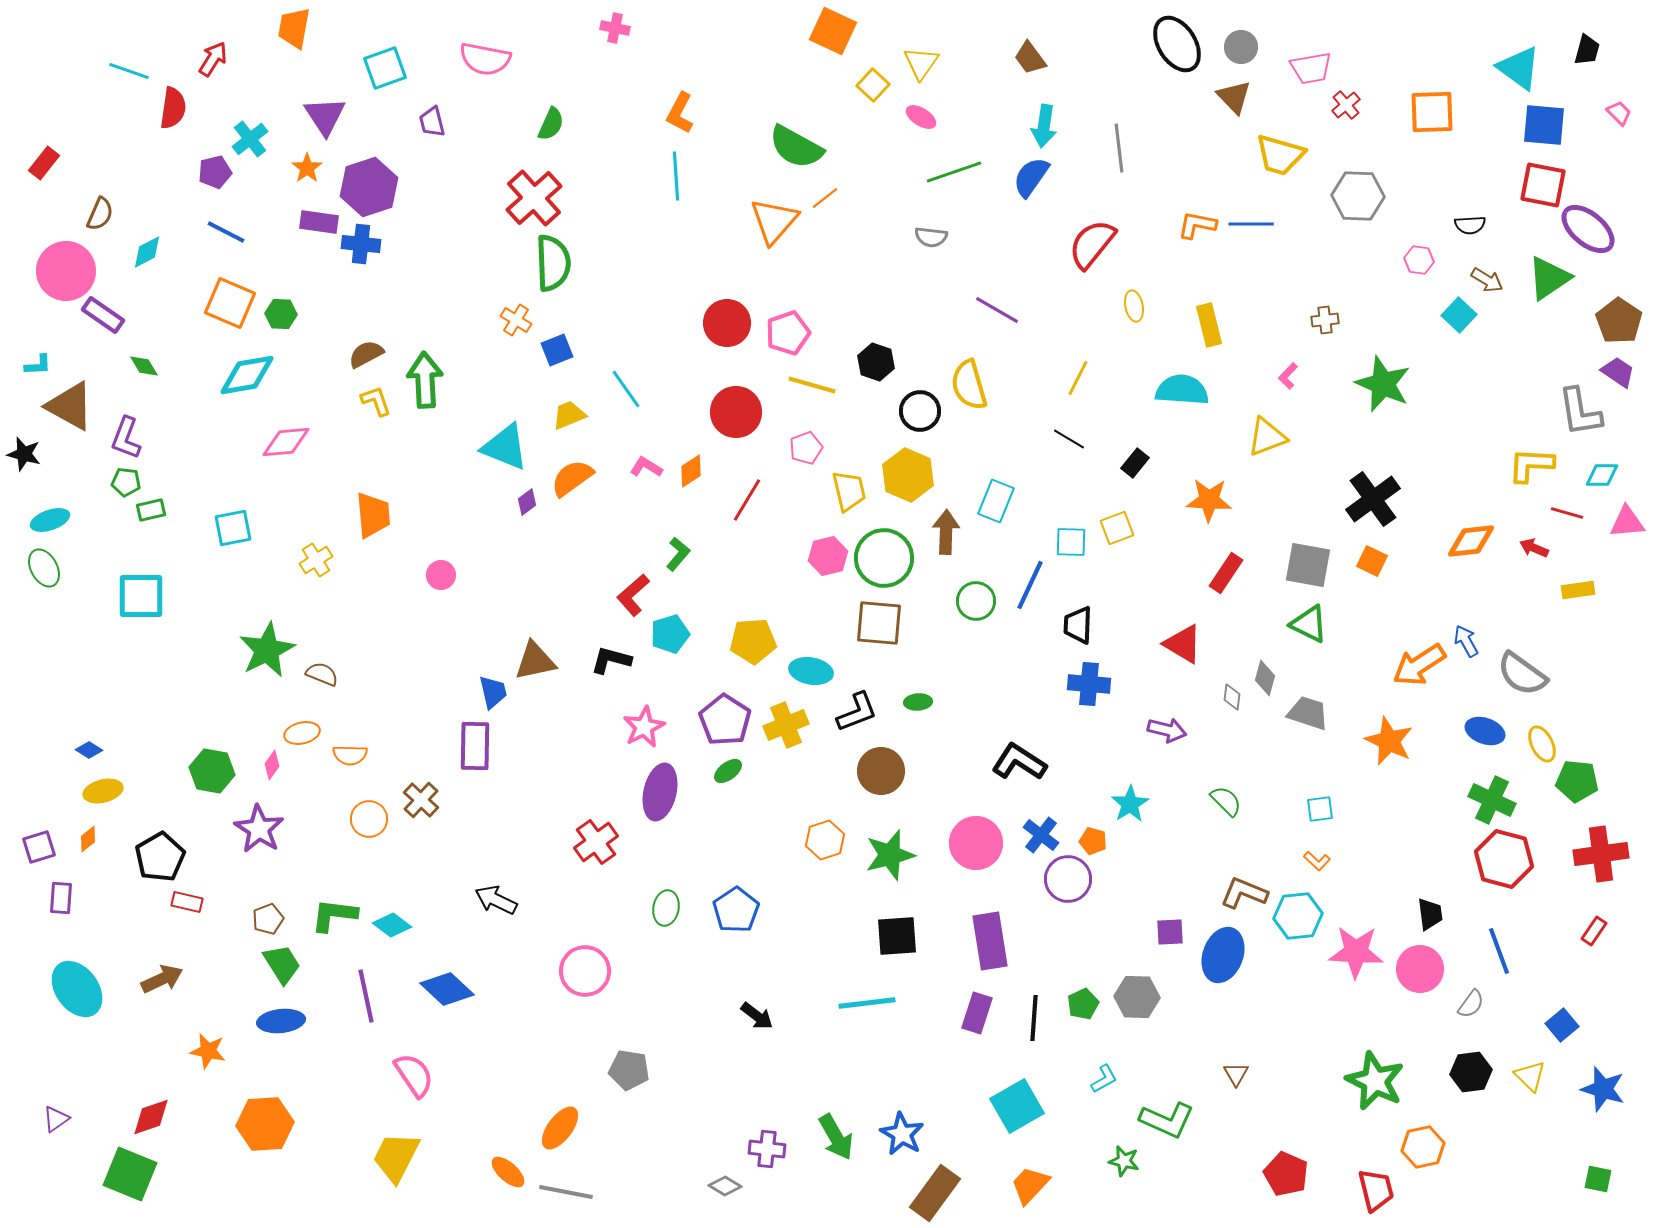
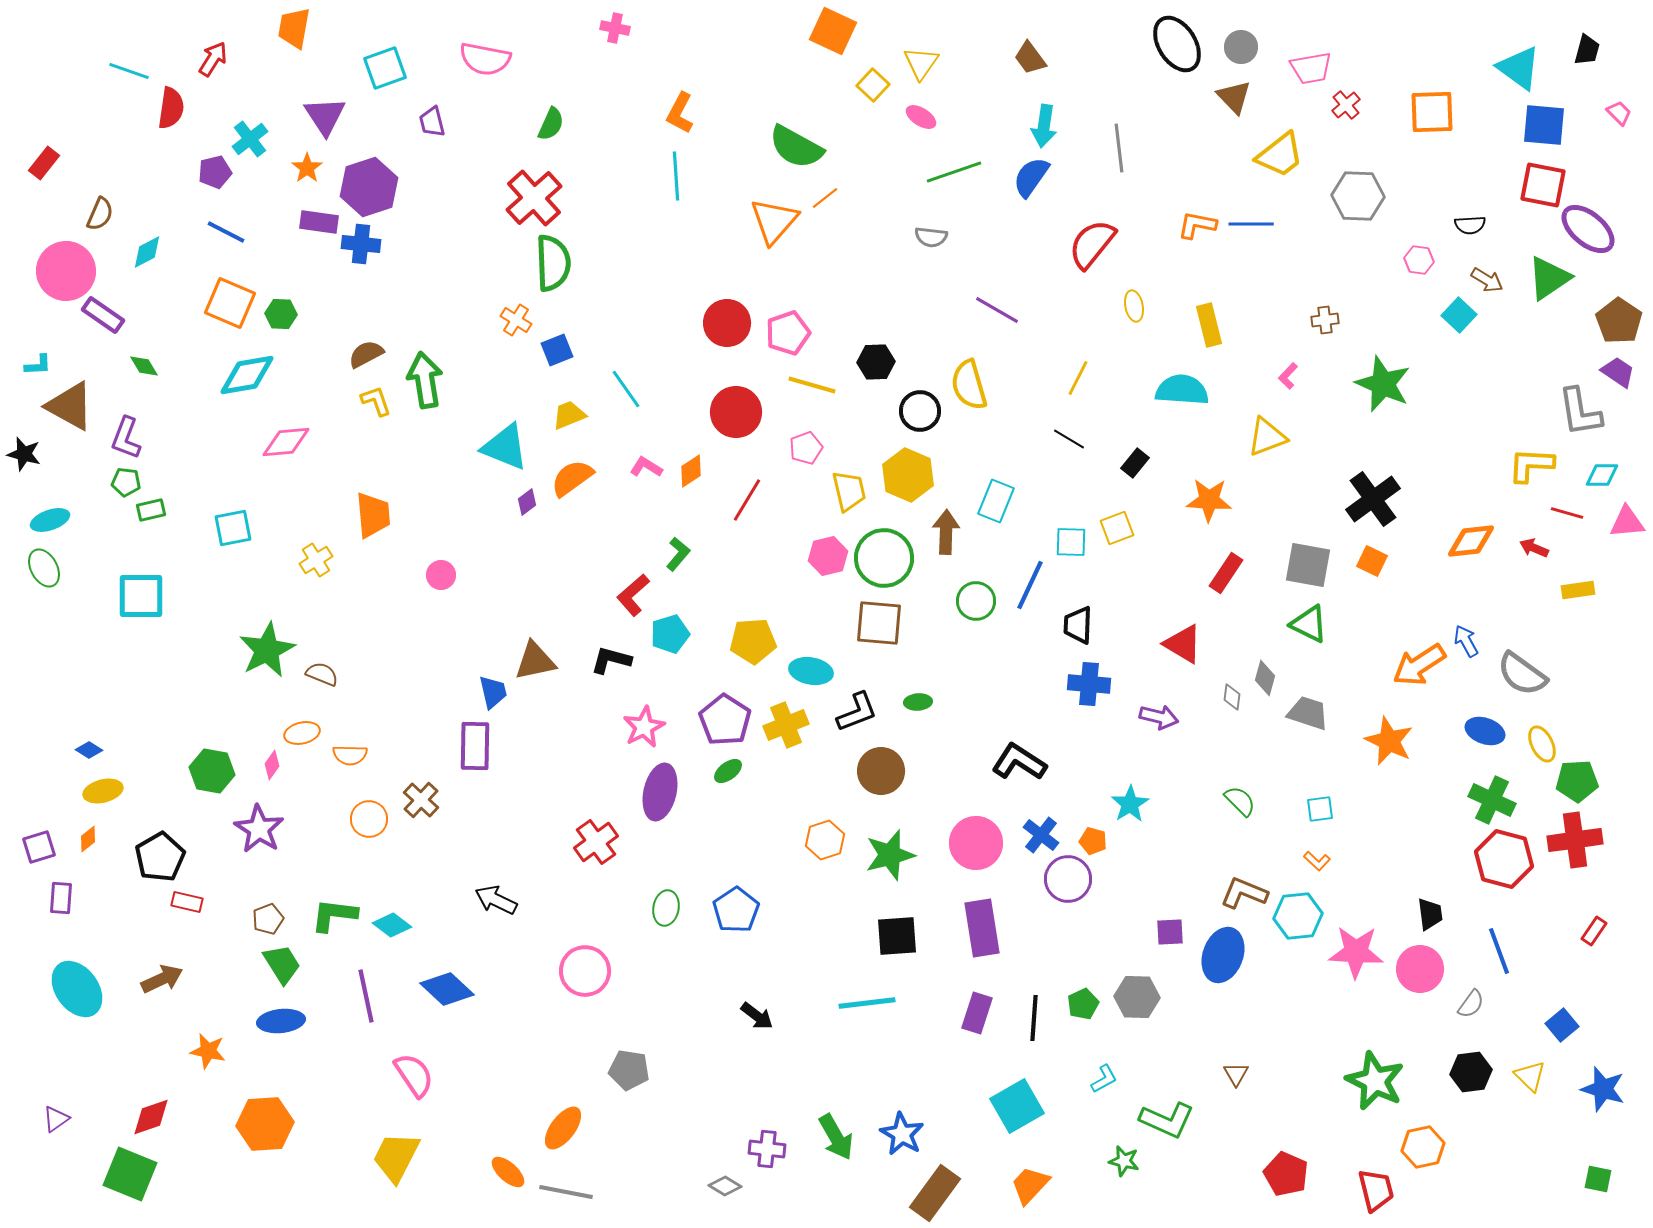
red semicircle at (173, 108): moved 2 px left
yellow trapezoid at (1280, 155): rotated 54 degrees counterclockwise
black hexagon at (876, 362): rotated 21 degrees counterclockwise
green arrow at (425, 380): rotated 6 degrees counterclockwise
purple arrow at (1167, 730): moved 8 px left, 13 px up
green pentagon at (1577, 781): rotated 9 degrees counterclockwise
green semicircle at (1226, 801): moved 14 px right
red cross at (1601, 854): moved 26 px left, 14 px up
purple rectangle at (990, 941): moved 8 px left, 13 px up
orange ellipse at (560, 1128): moved 3 px right
